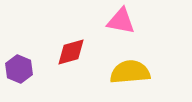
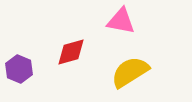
yellow semicircle: rotated 27 degrees counterclockwise
